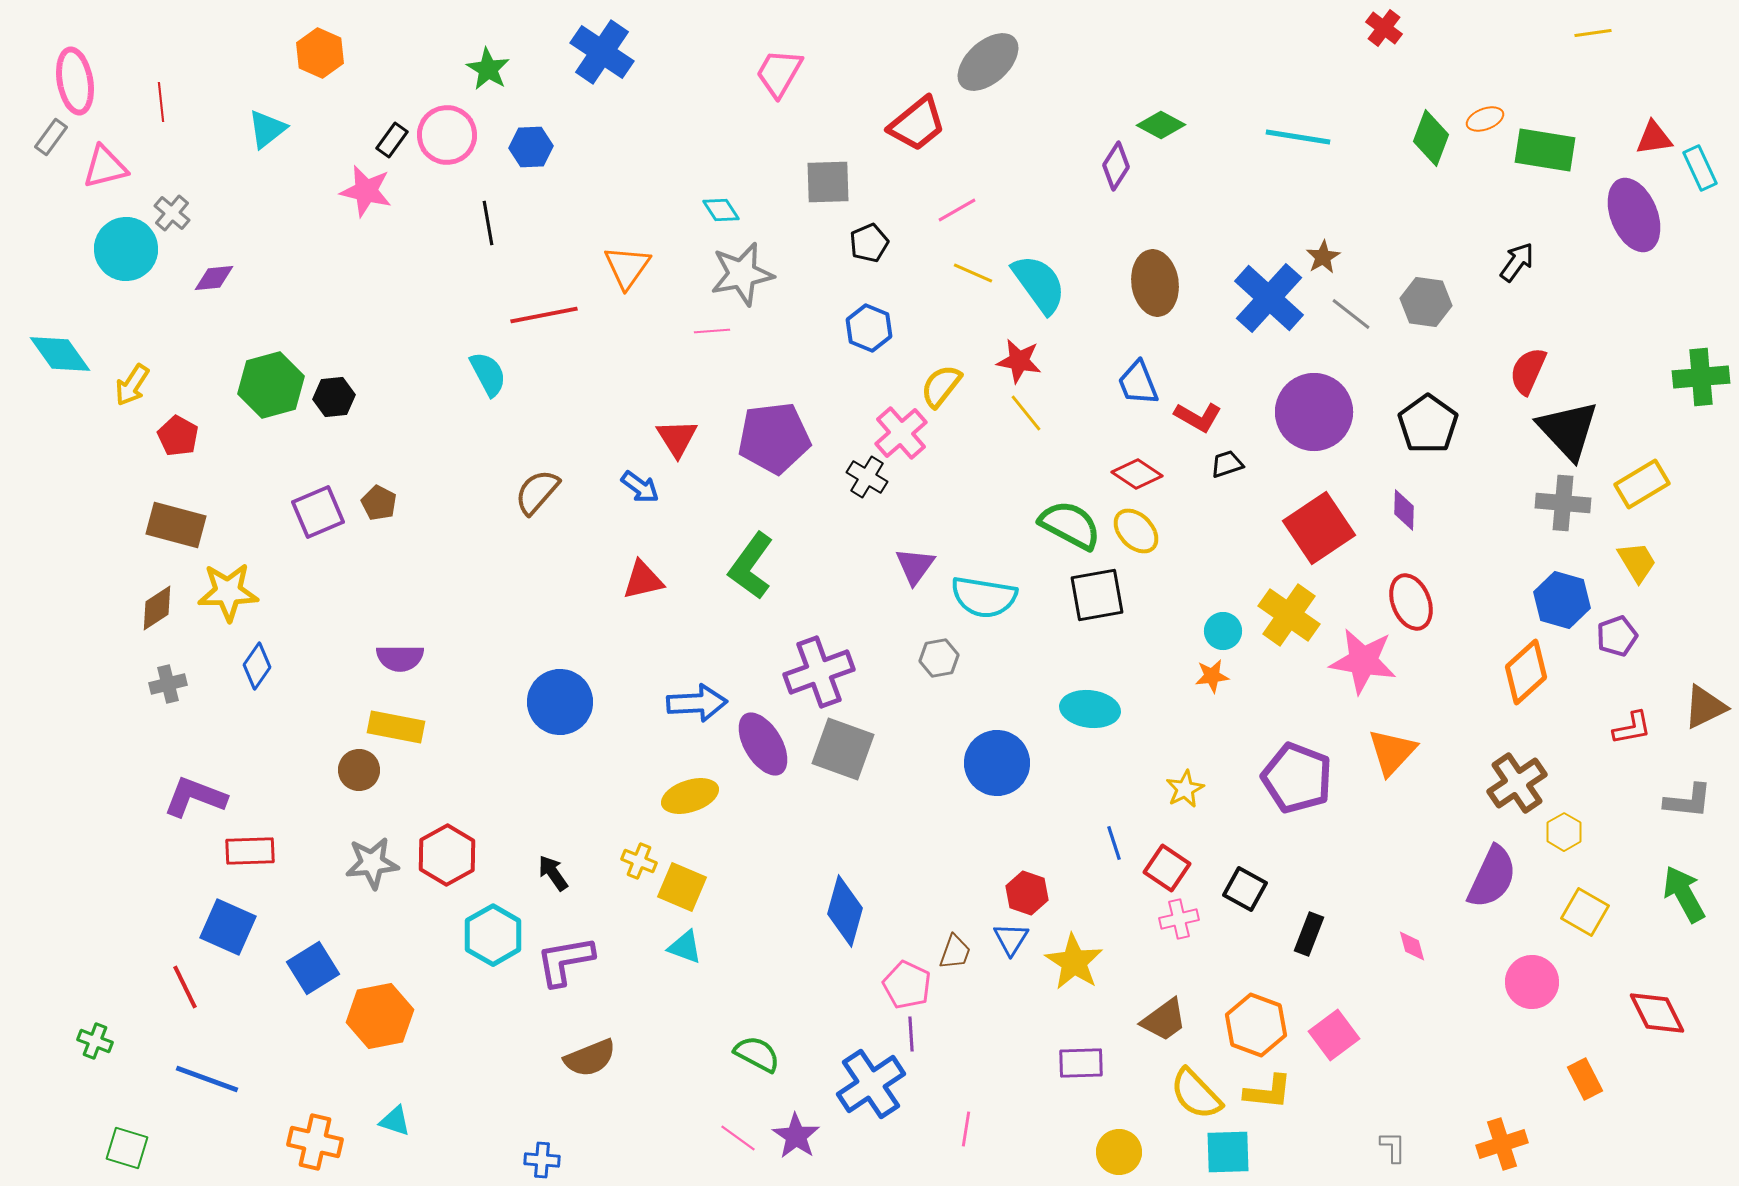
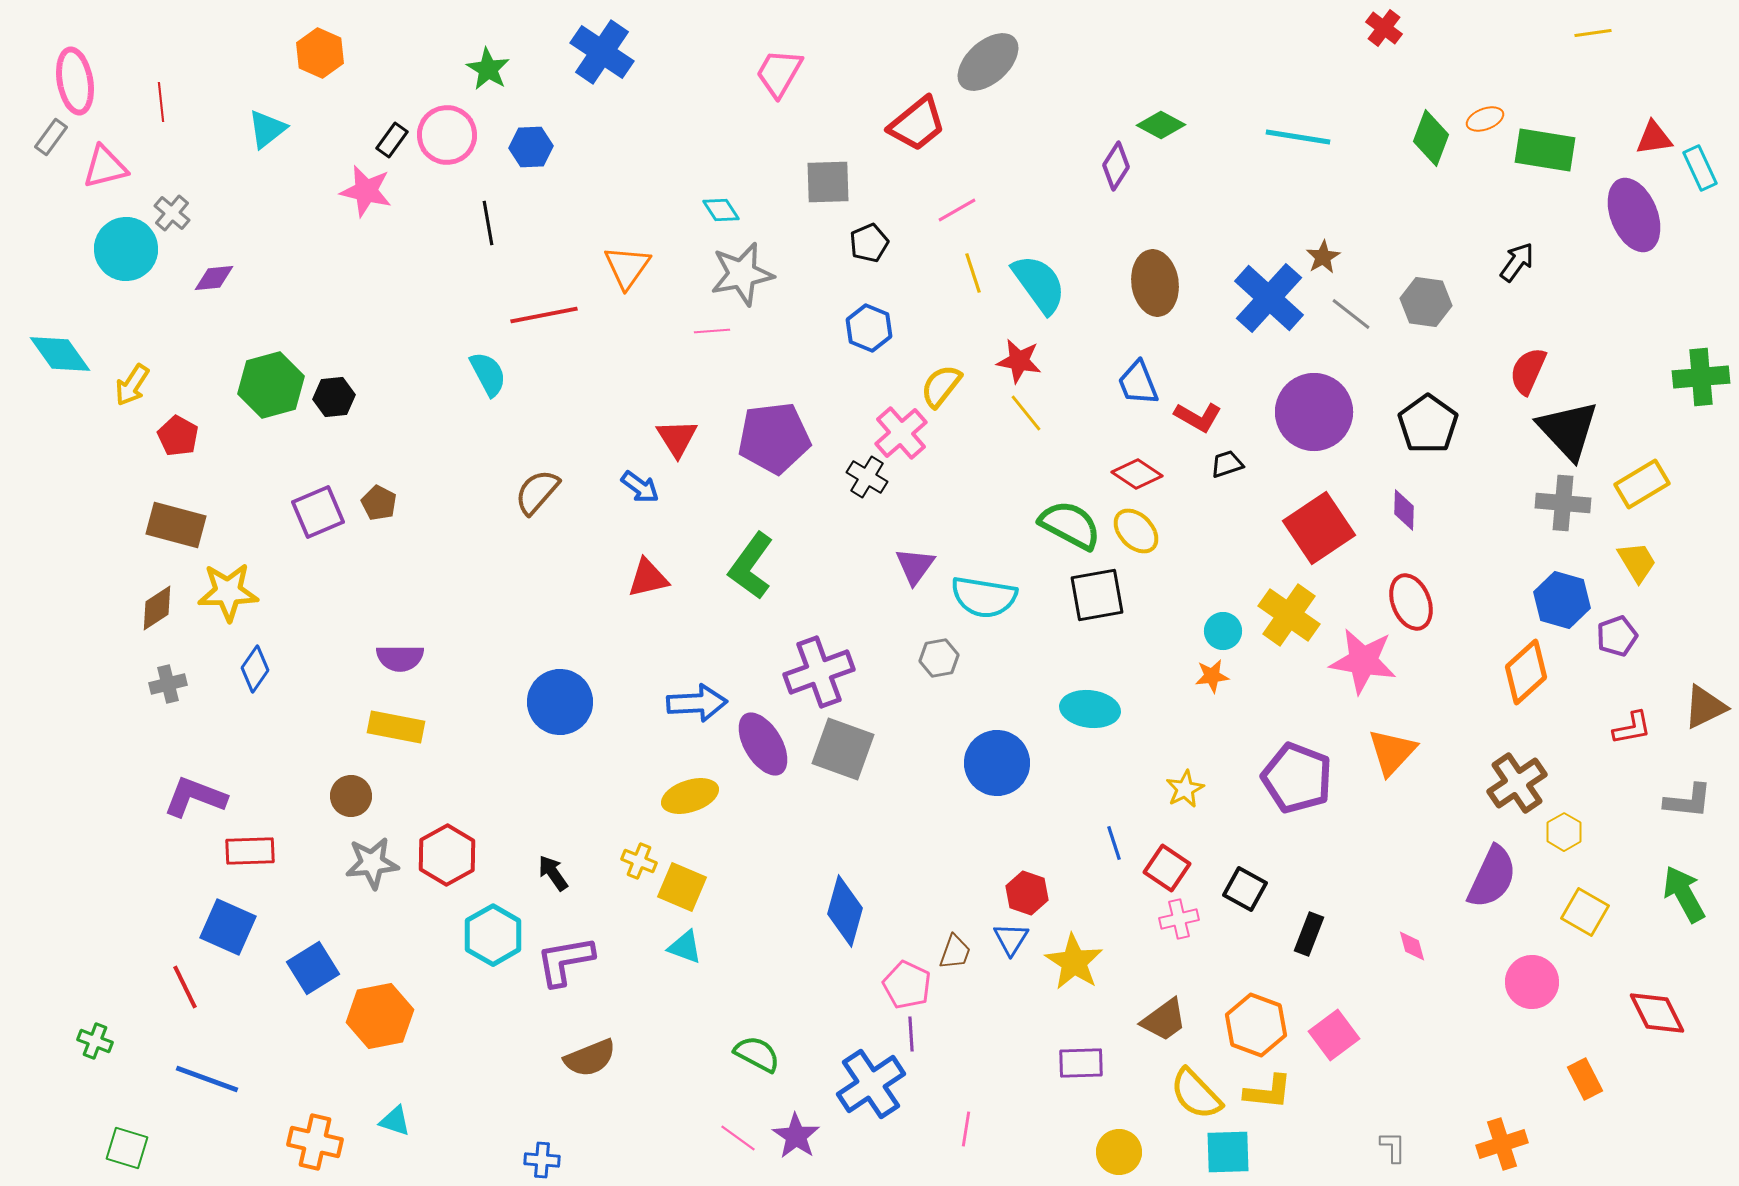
yellow line at (973, 273): rotated 48 degrees clockwise
red triangle at (643, 580): moved 5 px right, 2 px up
blue diamond at (257, 666): moved 2 px left, 3 px down
brown circle at (359, 770): moved 8 px left, 26 px down
